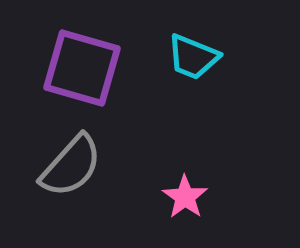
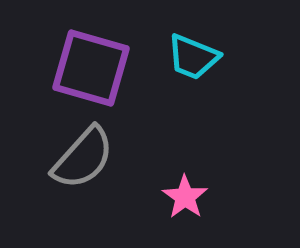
purple square: moved 9 px right
gray semicircle: moved 12 px right, 8 px up
